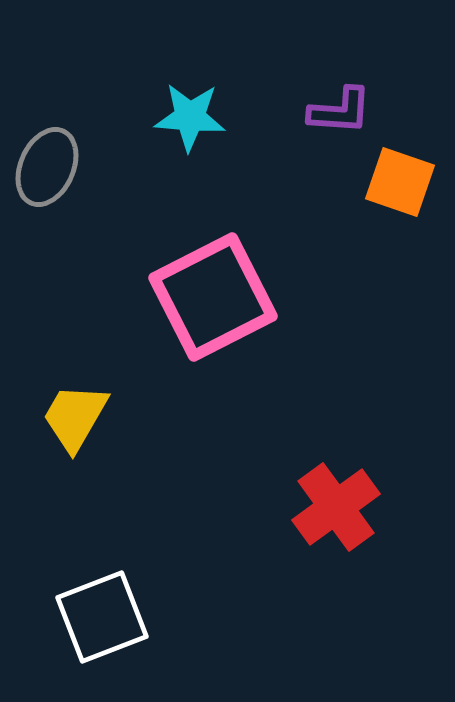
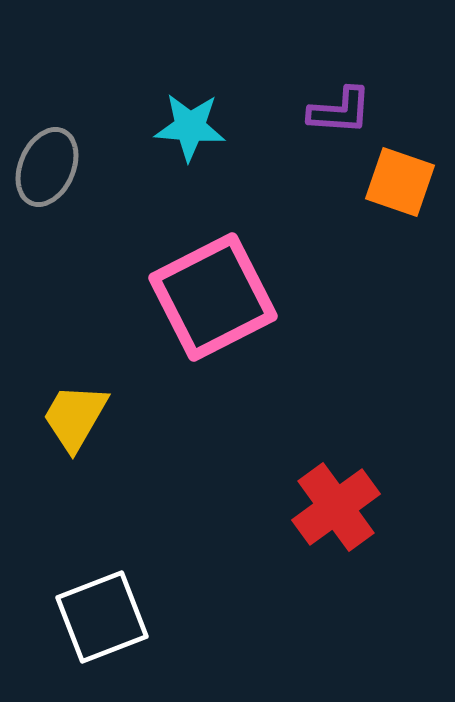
cyan star: moved 10 px down
